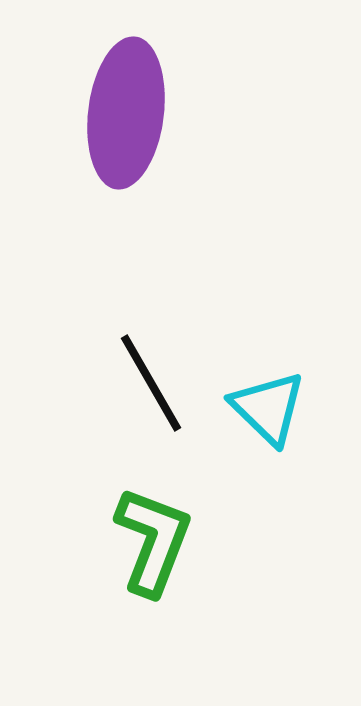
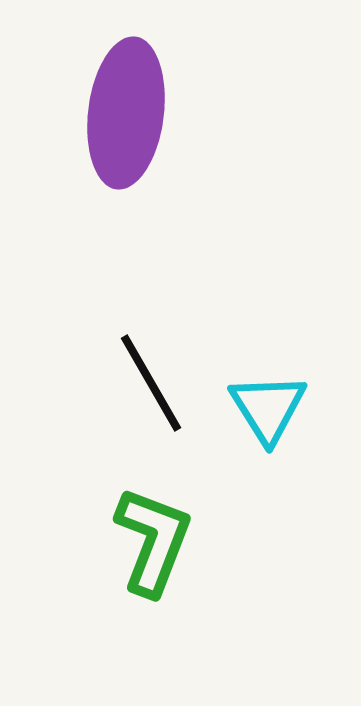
cyan triangle: rotated 14 degrees clockwise
